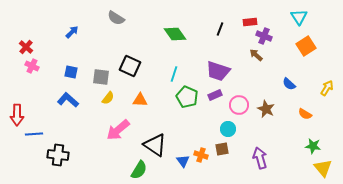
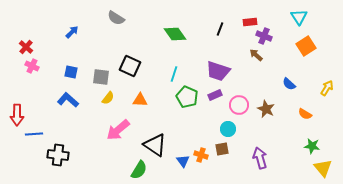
green star: moved 1 px left
